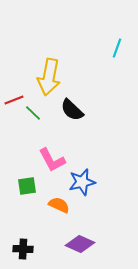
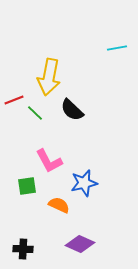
cyan line: rotated 60 degrees clockwise
green line: moved 2 px right
pink L-shape: moved 3 px left, 1 px down
blue star: moved 2 px right, 1 px down
